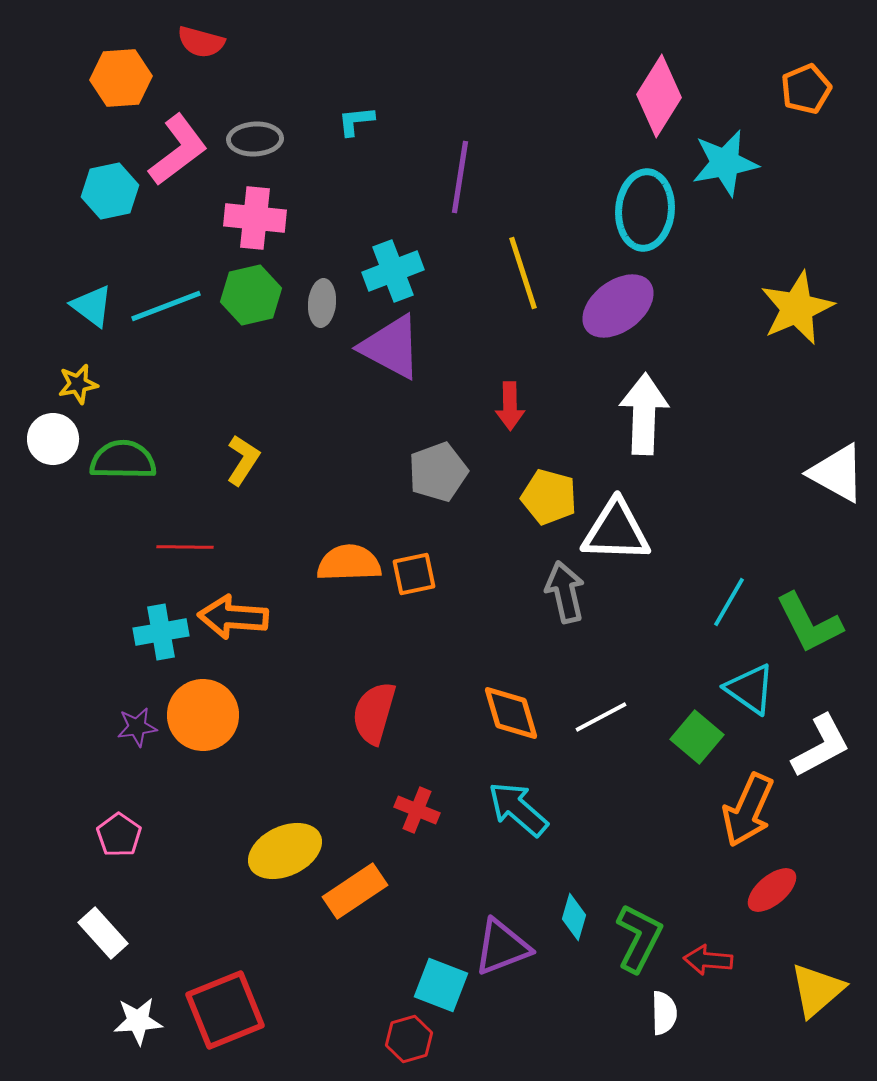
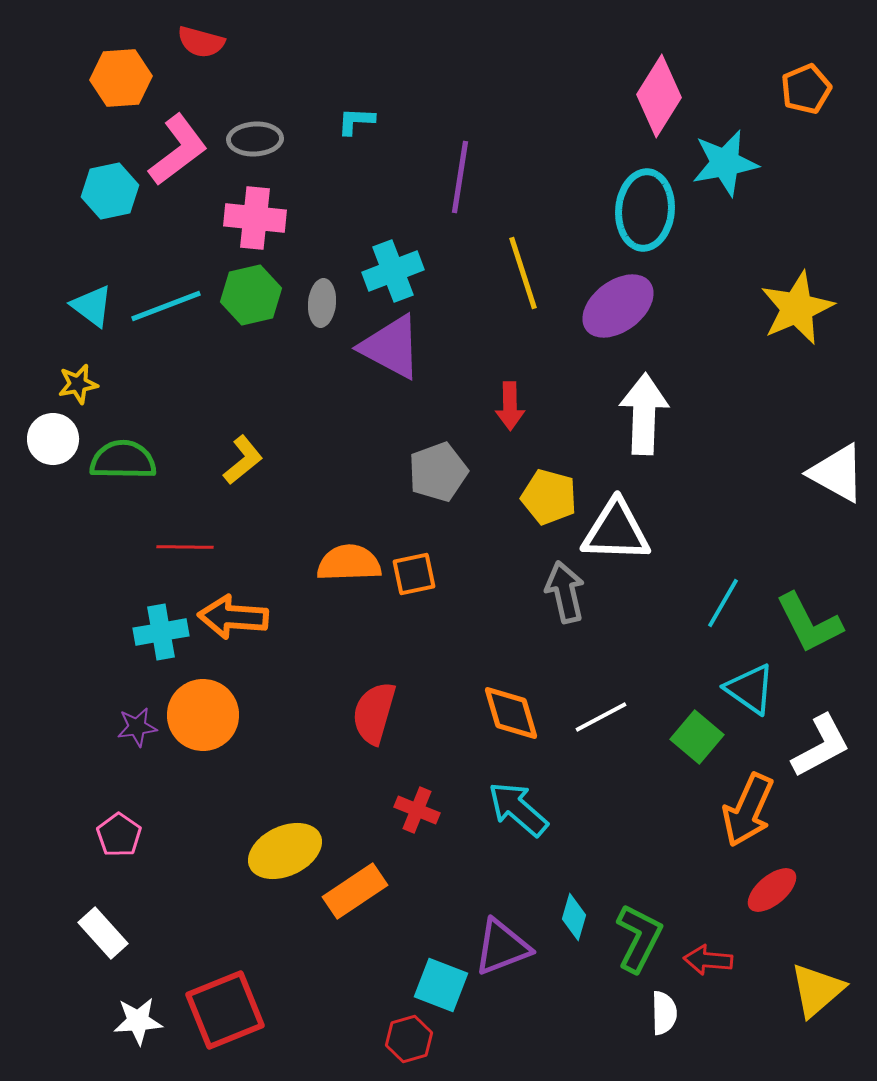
cyan L-shape at (356, 121): rotated 9 degrees clockwise
yellow L-shape at (243, 460): rotated 18 degrees clockwise
cyan line at (729, 602): moved 6 px left, 1 px down
